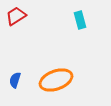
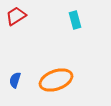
cyan rectangle: moved 5 px left
